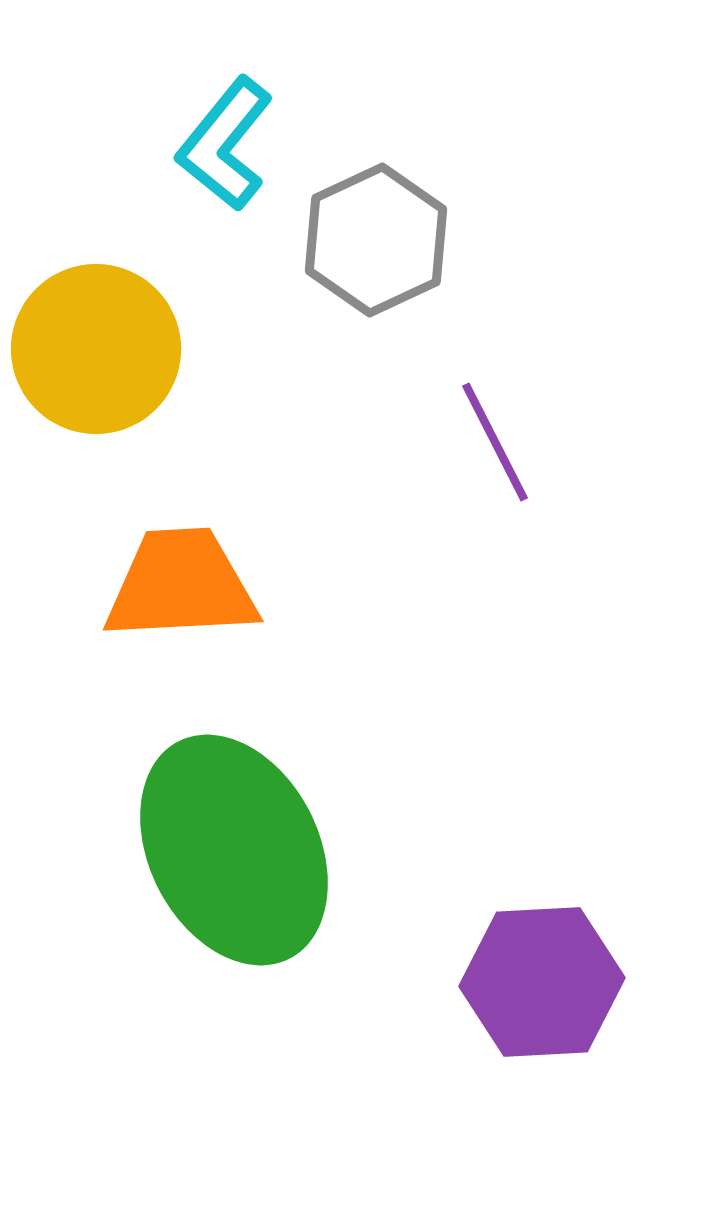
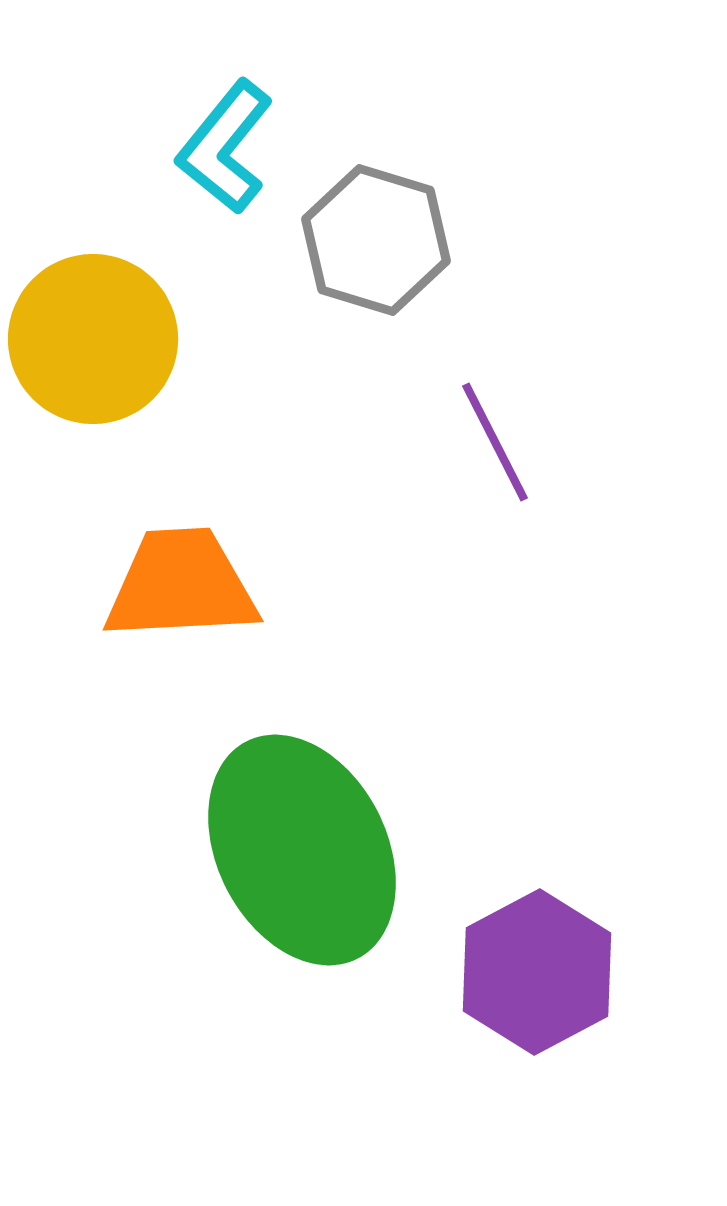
cyan L-shape: moved 3 px down
gray hexagon: rotated 18 degrees counterclockwise
yellow circle: moved 3 px left, 10 px up
green ellipse: moved 68 px right
purple hexagon: moved 5 px left, 10 px up; rotated 25 degrees counterclockwise
